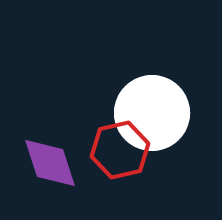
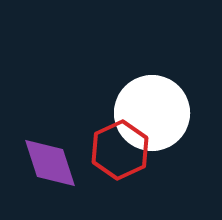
red hexagon: rotated 12 degrees counterclockwise
